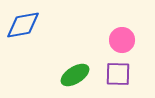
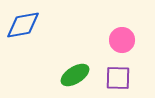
purple square: moved 4 px down
